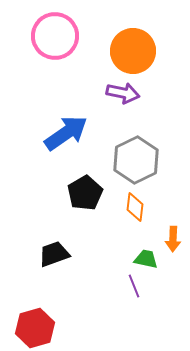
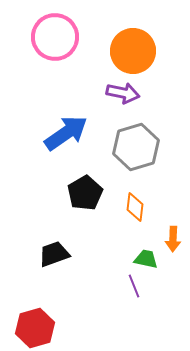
pink circle: moved 1 px down
gray hexagon: moved 13 px up; rotated 9 degrees clockwise
